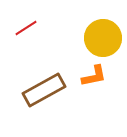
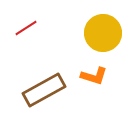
yellow circle: moved 5 px up
orange L-shape: rotated 28 degrees clockwise
